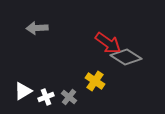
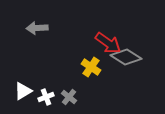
yellow cross: moved 4 px left, 14 px up
